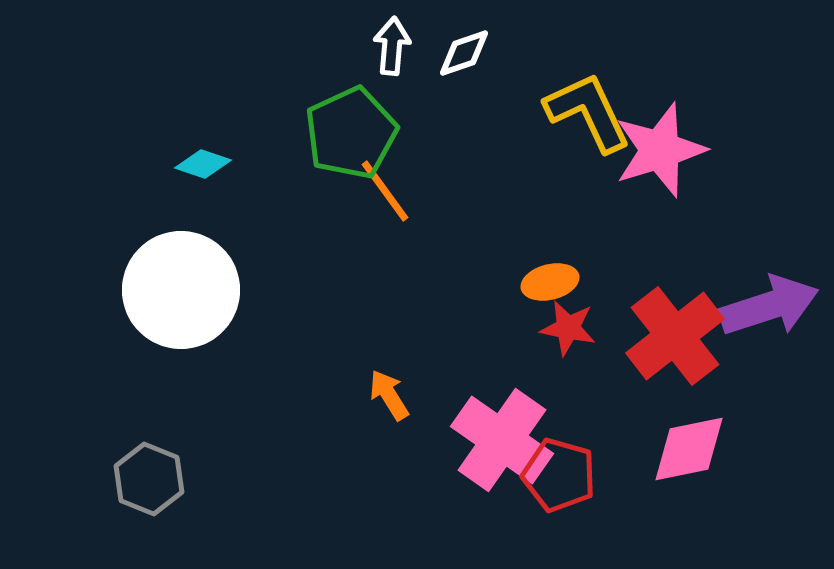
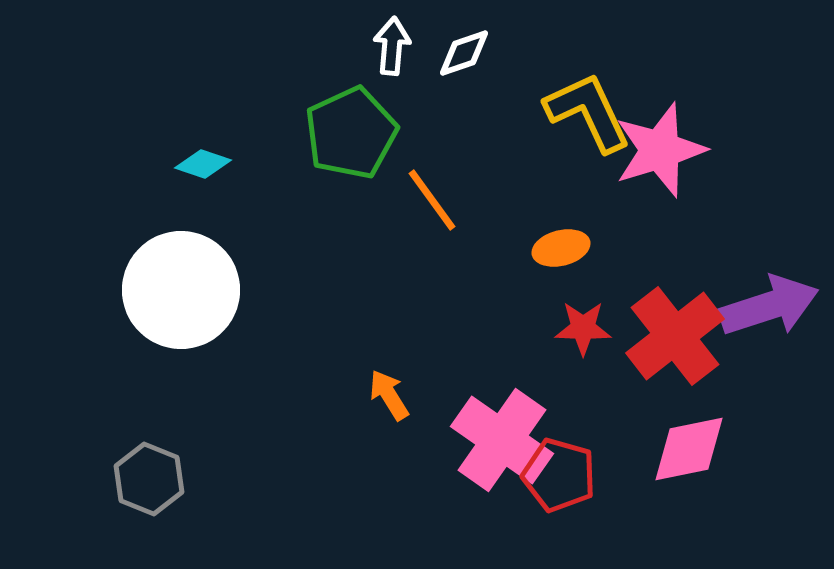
orange line: moved 47 px right, 9 px down
orange ellipse: moved 11 px right, 34 px up
red star: moved 15 px right; rotated 10 degrees counterclockwise
